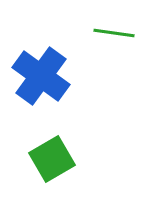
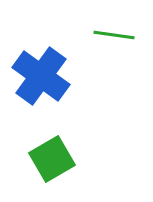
green line: moved 2 px down
